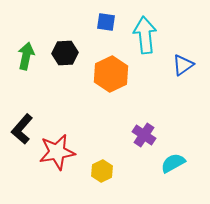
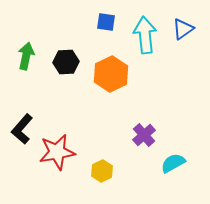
black hexagon: moved 1 px right, 9 px down
blue triangle: moved 36 px up
purple cross: rotated 15 degrees clockwise
